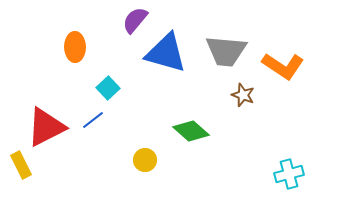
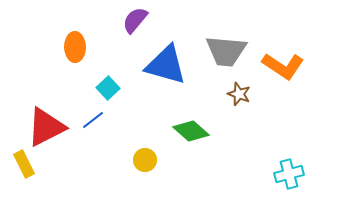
blue triangle: moved 12 px down
brown star: moved 4 px left, 1 px up
yellow rectangle: moved 3 px right, 1 px up
